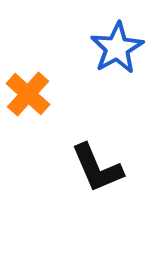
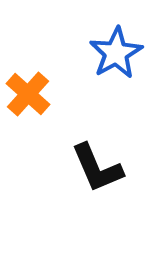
blue star: moved 1 px left, 5 px down
